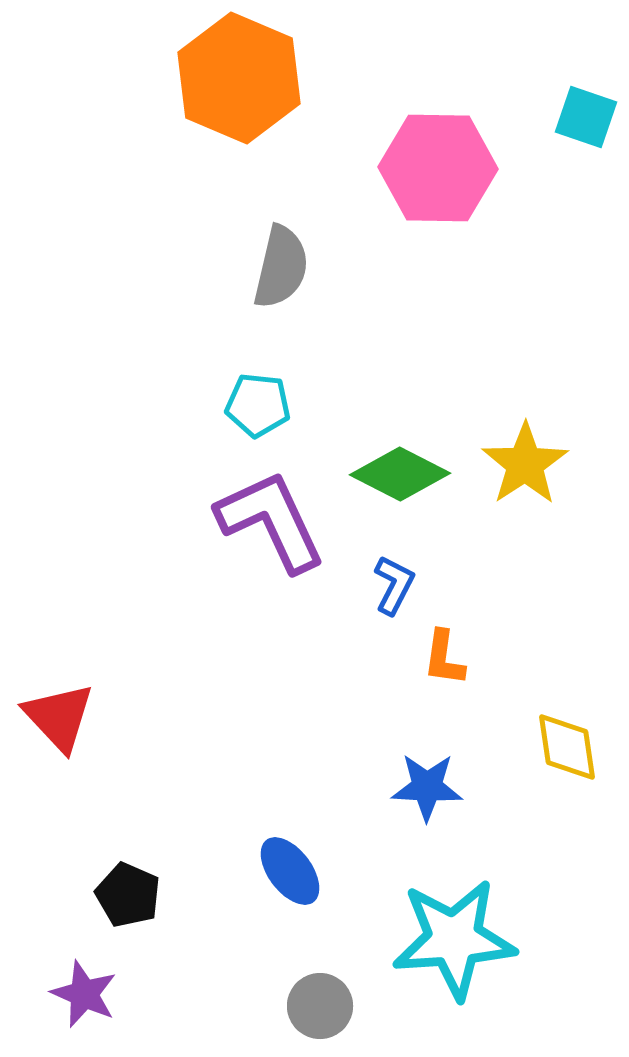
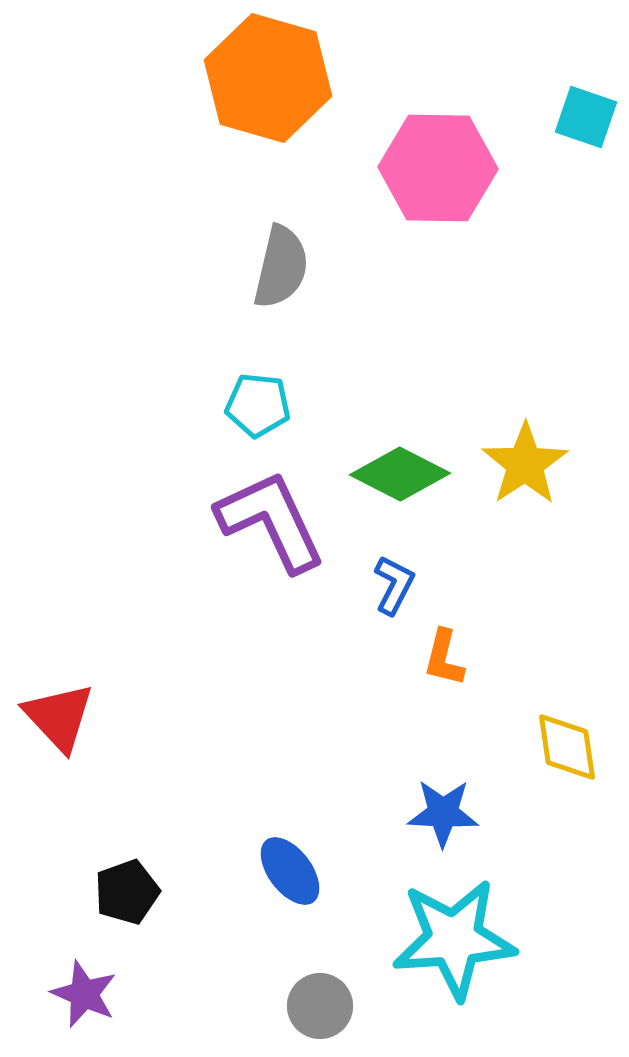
orange hexagon: moved 29 px right; rotated 7 degrees counterclockwise
orange L-shape: rotated 6 degrees clockwise
blue star: moved 16 px right, 26 px down
black pentagon: moved 1 px left, 3 px up; rotated 28 degrees clockwise
